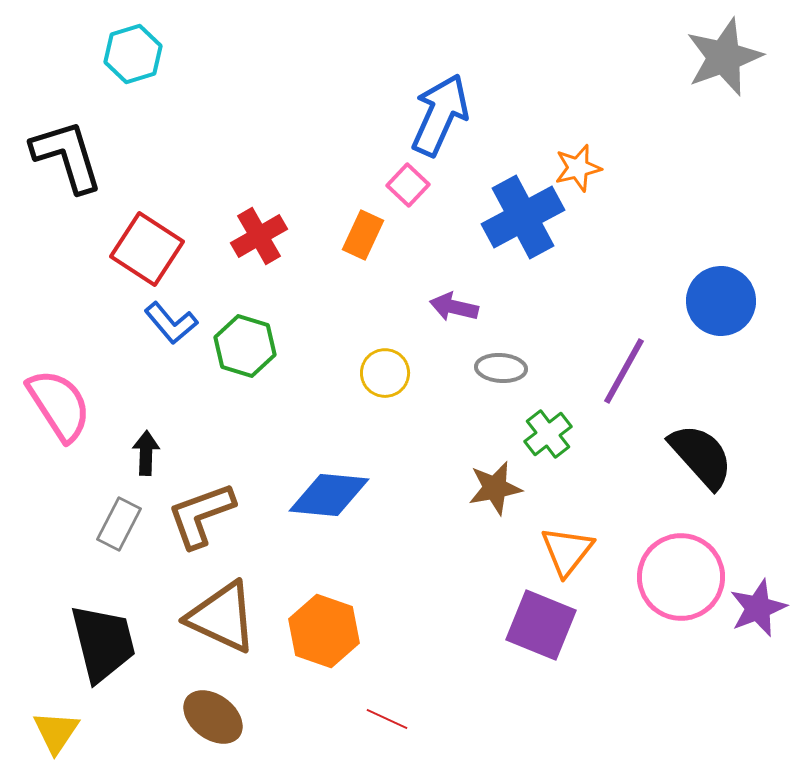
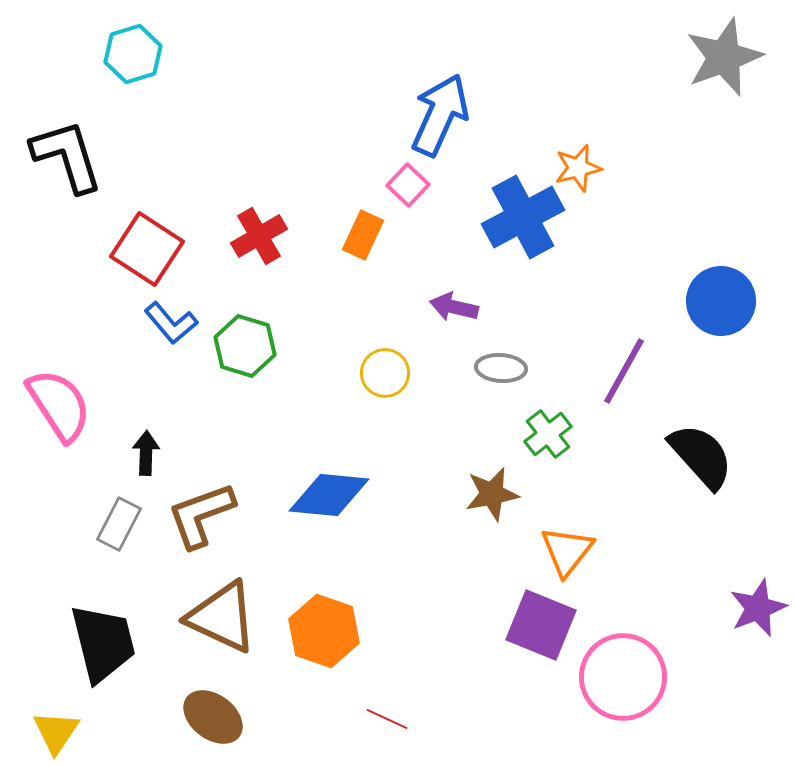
brown star: moved 3 px left, 6 px down
pink circle: moved 58 px left, 100 px down
